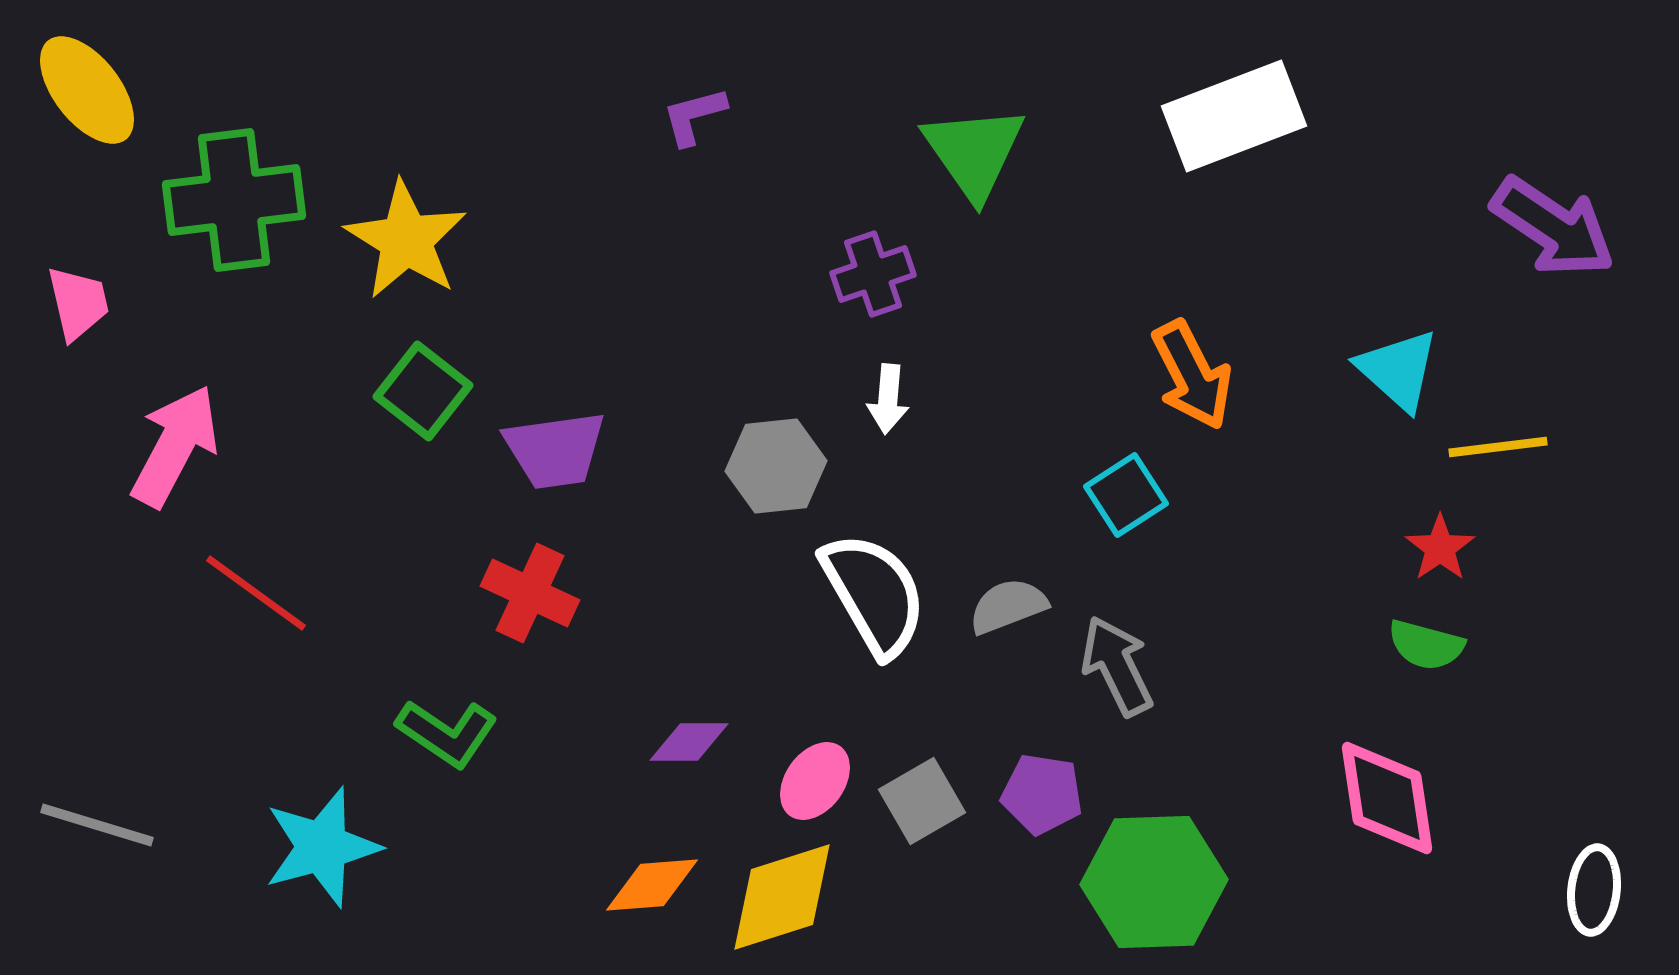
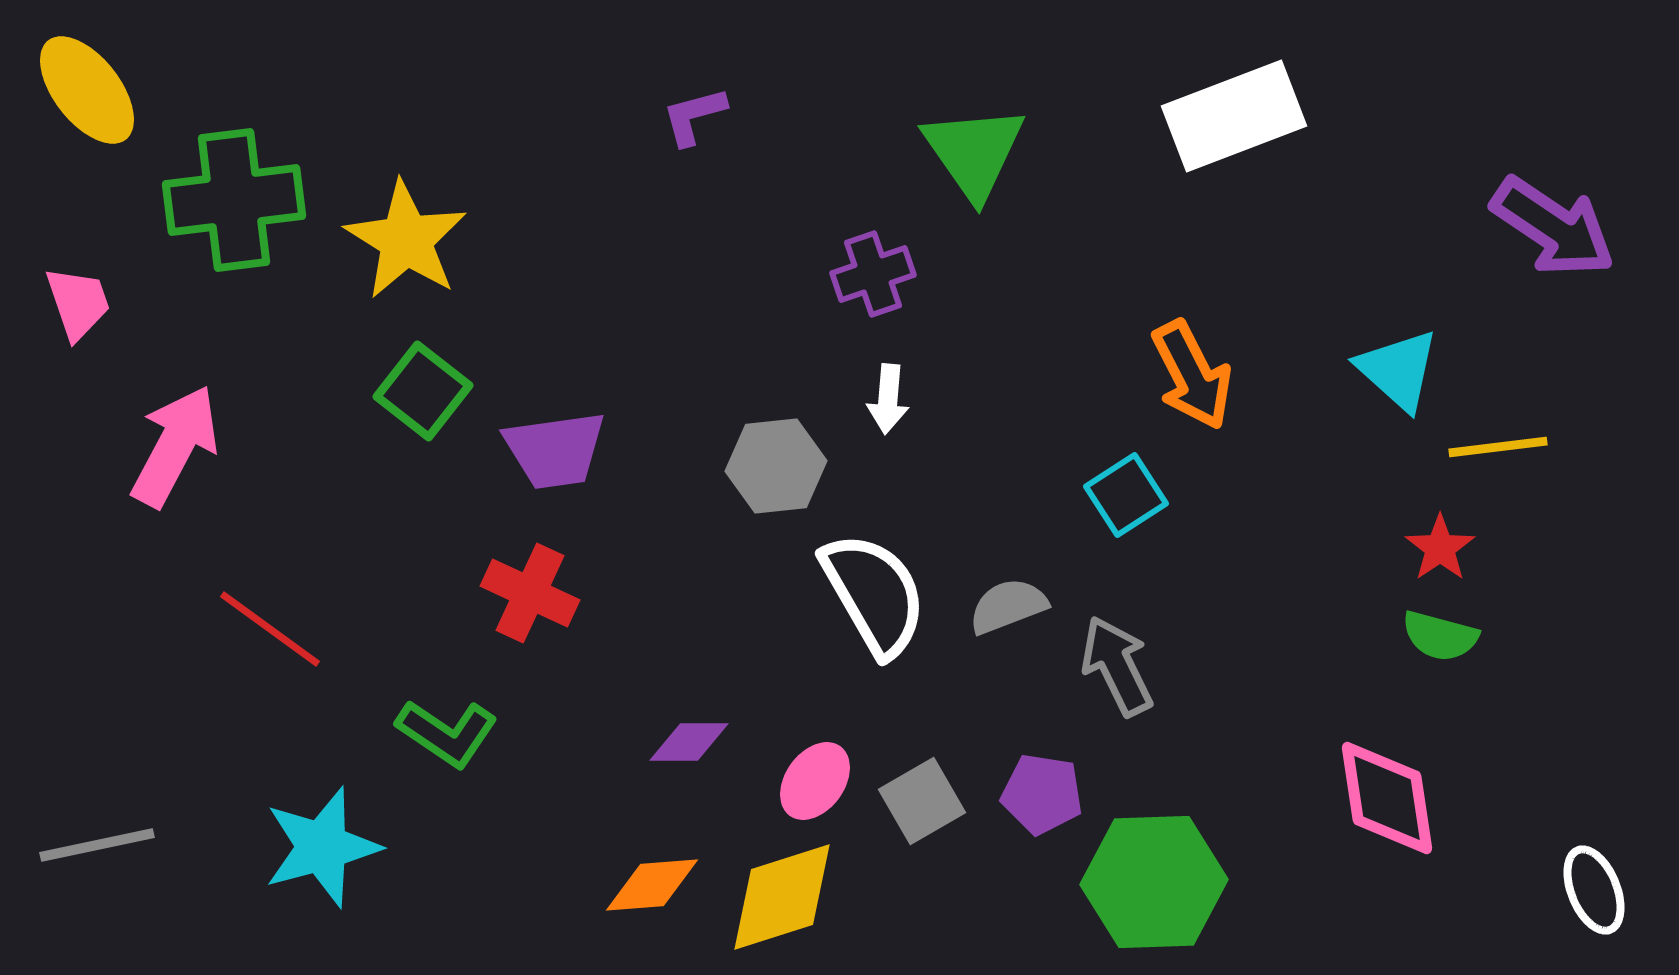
pink trapezoid: rotated 6 degrees counterclockwise
red line: moved 14 px right, 36 px down
green semicircle: moved 14 px right, 9 px up
gray line: moved 20 px down; rotated 29 degrees counterclockwise
white ellipse: rotated 28 degrees counterclockwise
